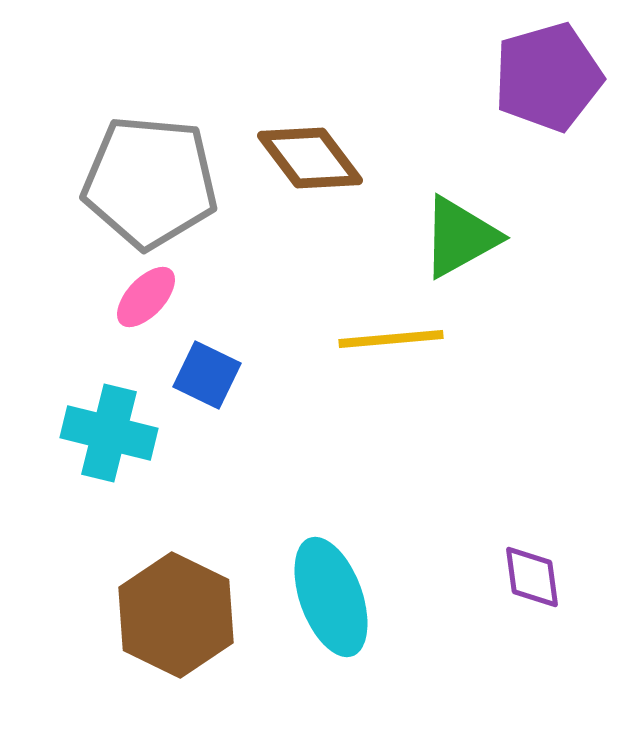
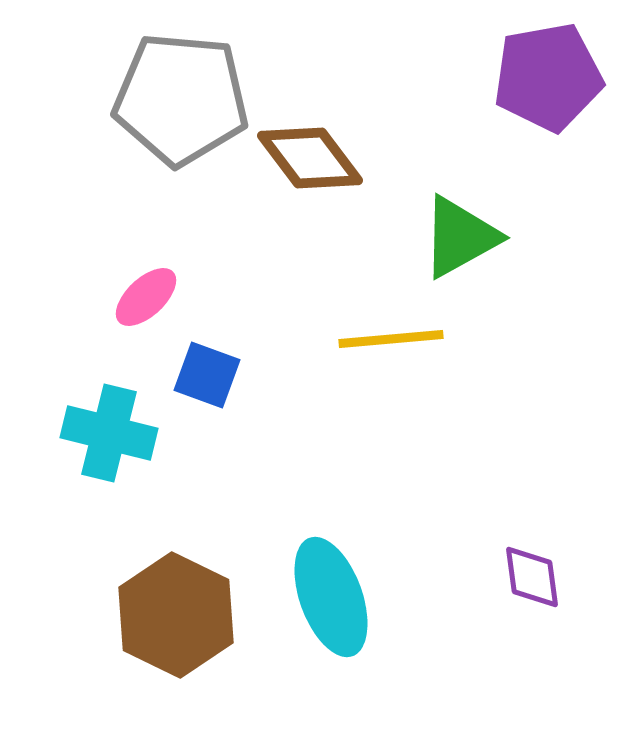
purple pentagon: rotated 6 degrees clockwise
gray pentagon: moved 31 px right, 83 px up
pink ellipse: rotated 4 degrees clockwise
blue square: rotated 6 degrees counterclockwise
